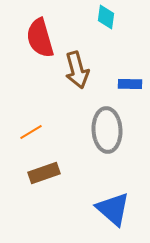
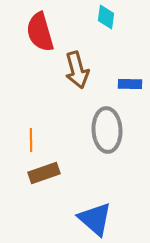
red semicircle: moved 6 px up
orange line: moved 8 px down; rotated 60 degrees counterclockwise
blue triangle: moved 18 px left, 10 px down
